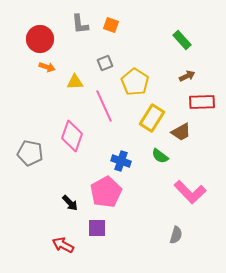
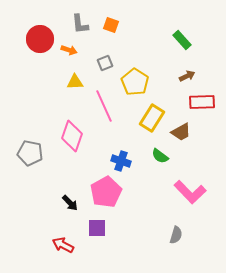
orange arrow: moved 22 px right, 17 px up
